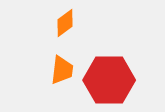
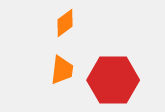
red hexagon: moved 4 px right
